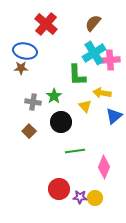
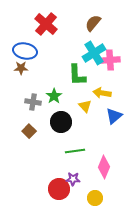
purple star: moved 7 px left, 18 px up
